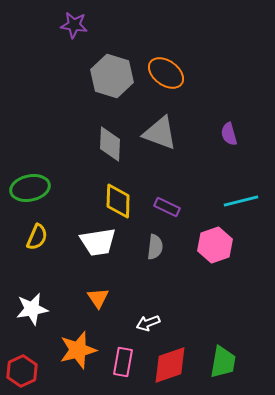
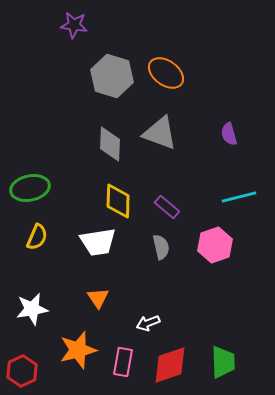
cyan line: moved 2 px left, 4 px up
purple rectangle: rotated 15 degrees clockwise
gray semicircle: moved 6 px right; rotated 20 degrees counterclockwise
green trapezoid: rotated 12 degrees counterclockwise
